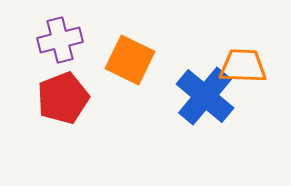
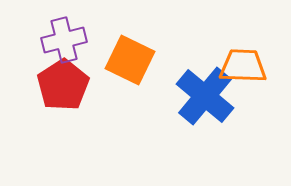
purple cross: moved 4 px right
red pentagon: moved 13 px up; rotated 12 degrees counterclockwise
